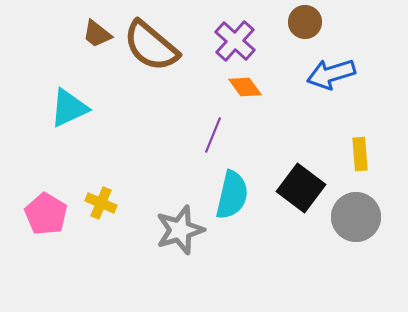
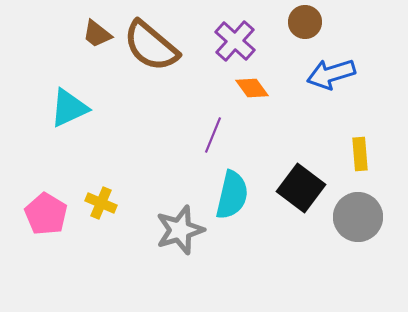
orange diamond: moved 7 px right, 1 px down
gray circle: moved 2 px right
